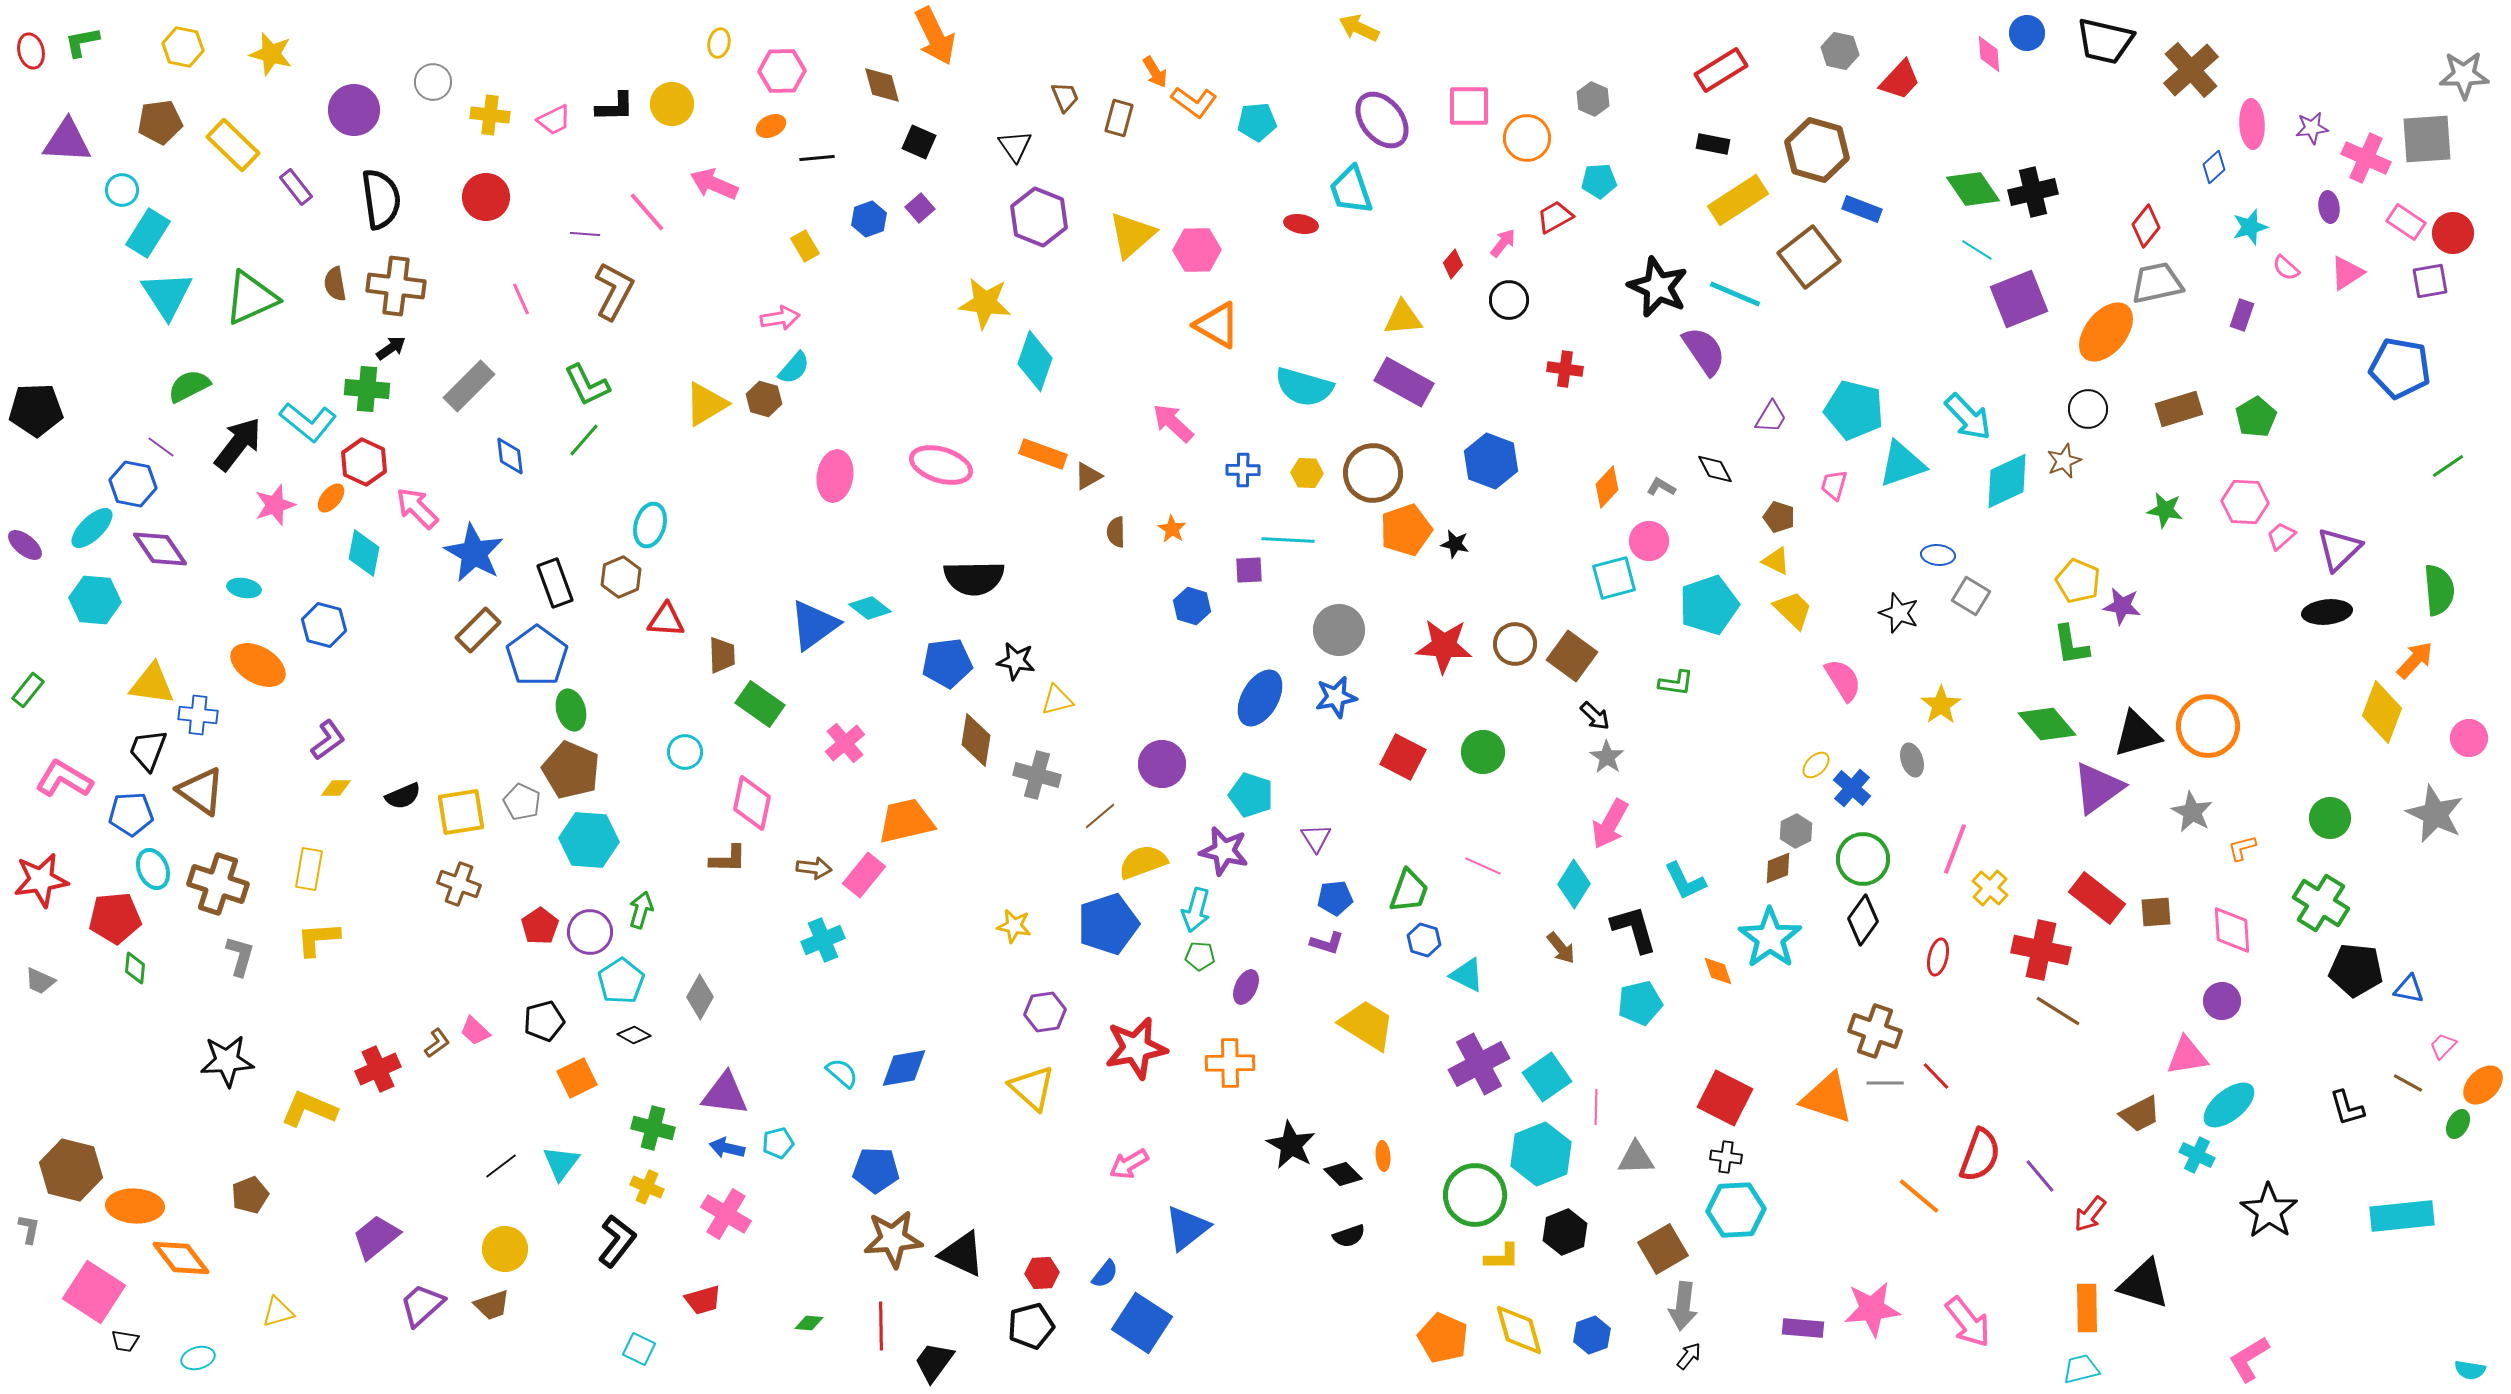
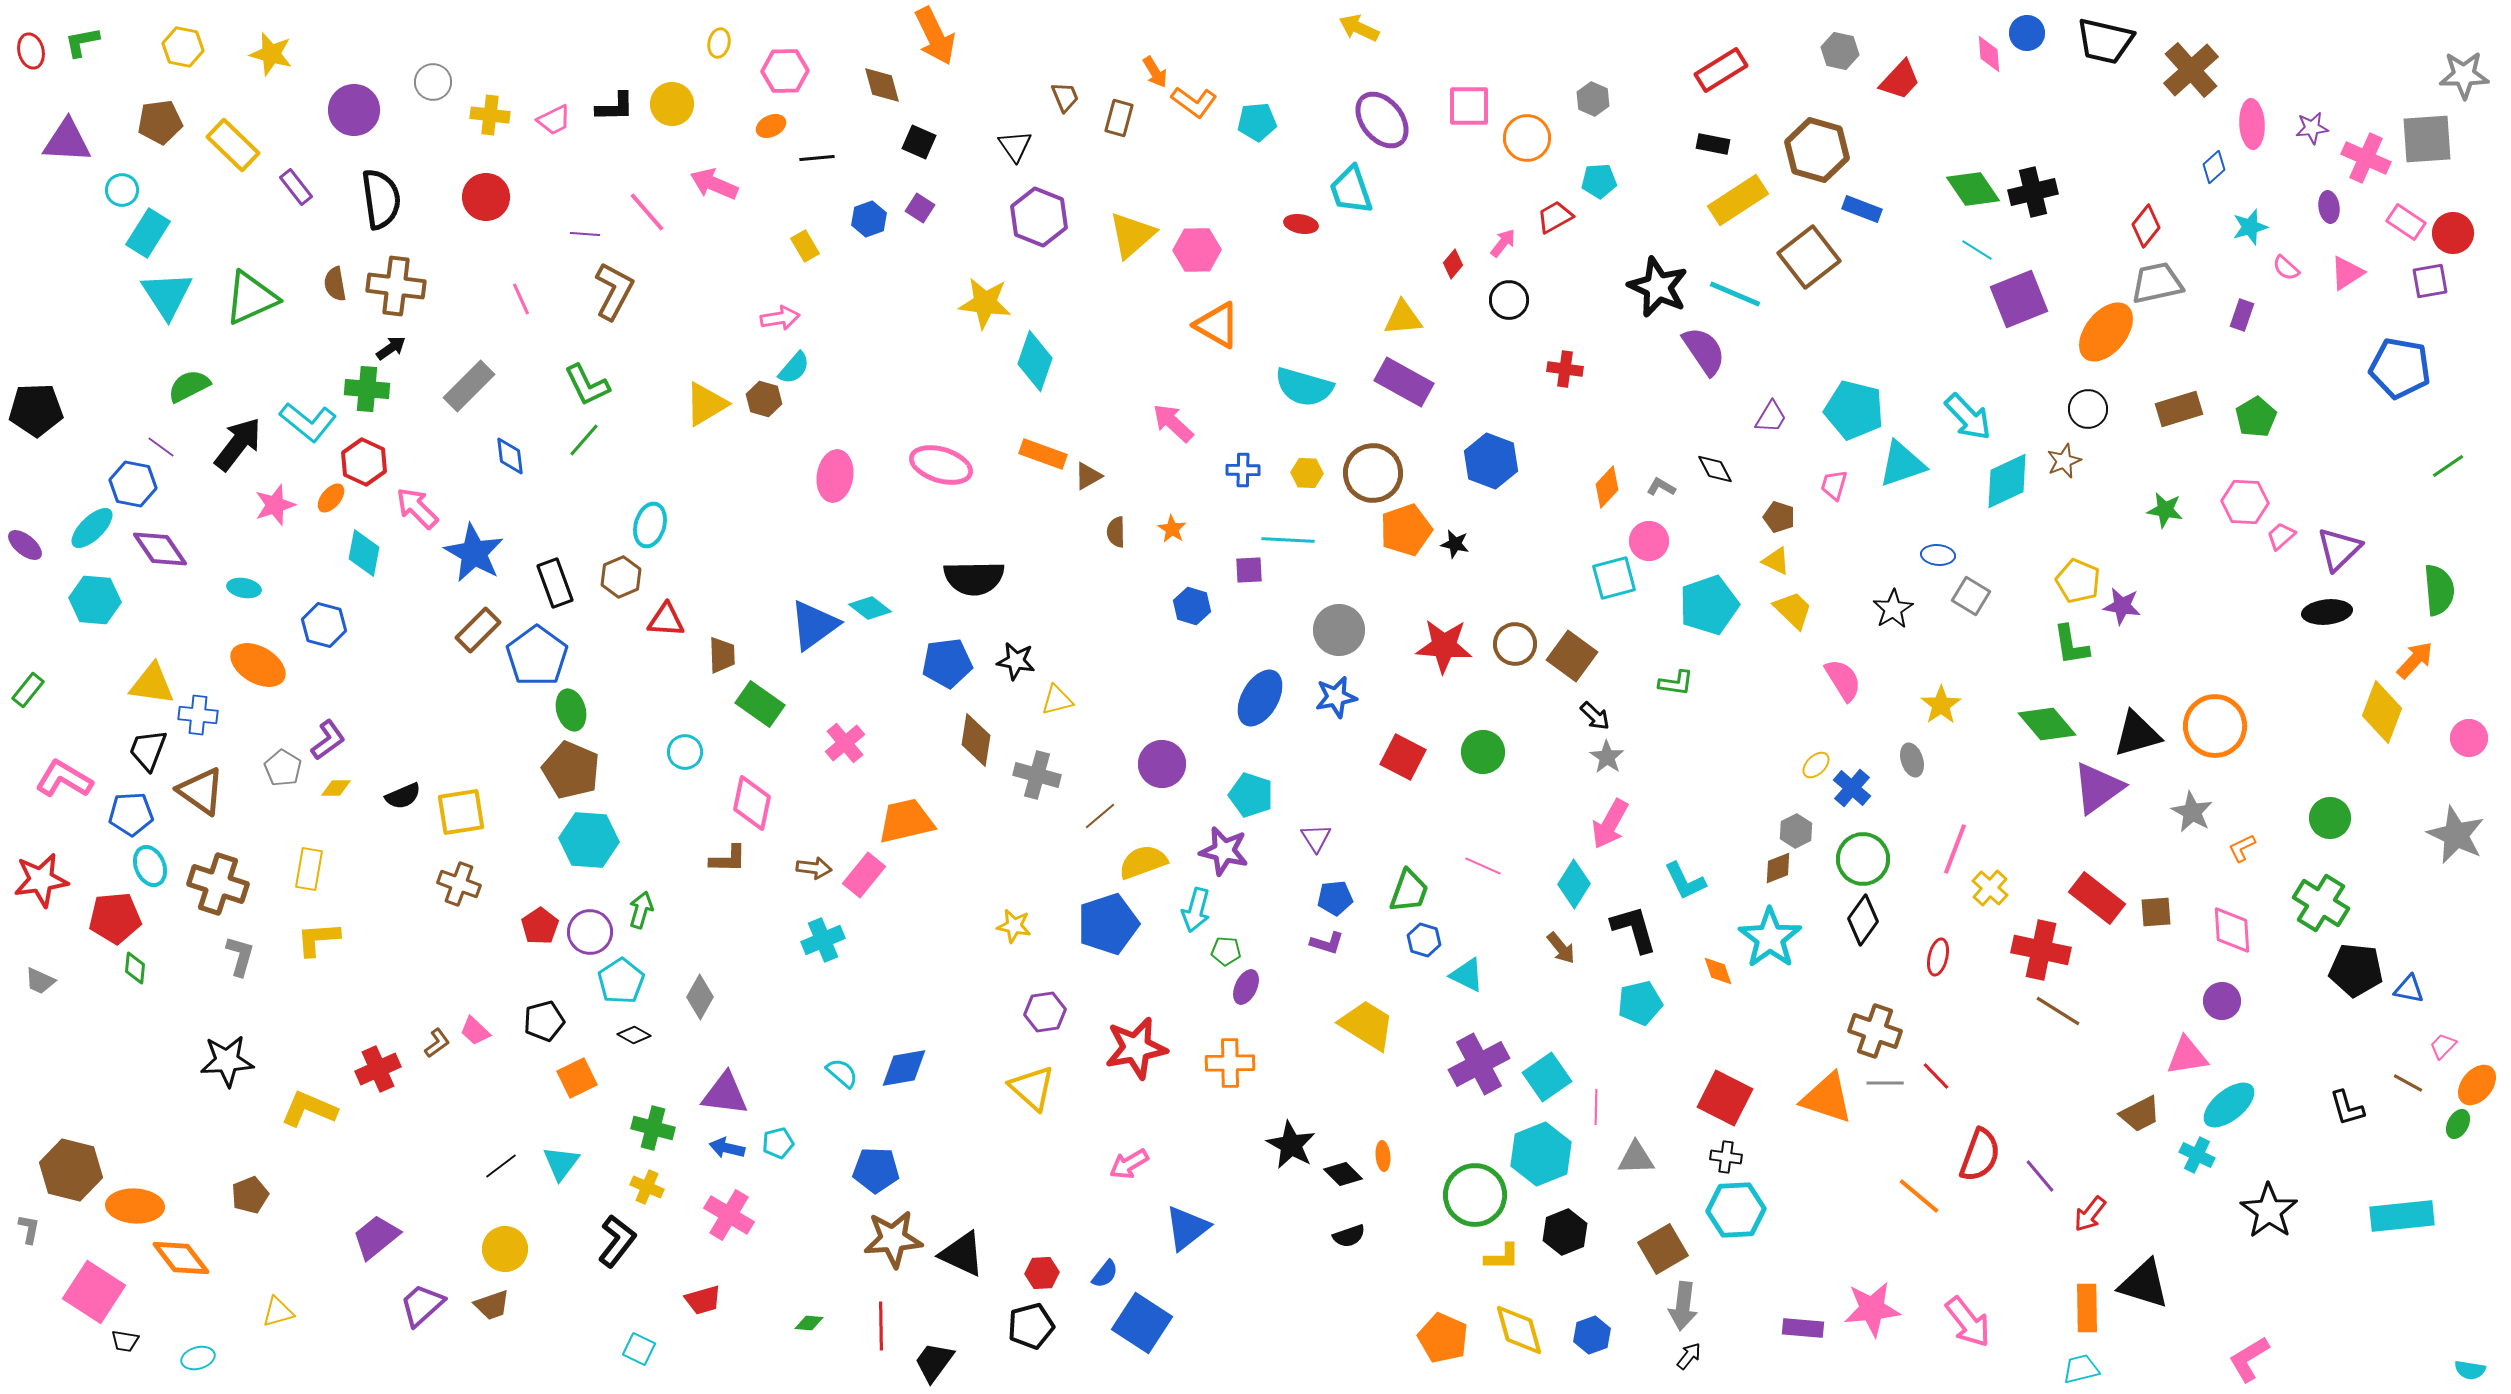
pink hexagon at (782, 71): moved 3 px right
purple square at (920, 208): rotated 16 degrees counterclockwise
black star at (1899, 613): moved 6 px left, 4 px up; rotated 21 degrees clockwise
orange circle at (2208, 726): moved 7 px right
gray pentagon at (522, 802): moved 239 px left, 34 px up; rotated 6 degrees clockwise
gray star at (2435, 814): moved 21 px right, 21 px down
orange L-shape at (2242, 848): rotated 12 degrees counterclockwise
cyan ellipse at (153, 869): moved 3 px left, 3 px up
green pentagon at (1200, 956): moved 26 px right, 5 px up
orange ellipse at (2483, 1085): moved 6 px left; rotated 6 degrees counterclockwise
pink cross at (726, 1214): moved 3 px right, 1 px down
